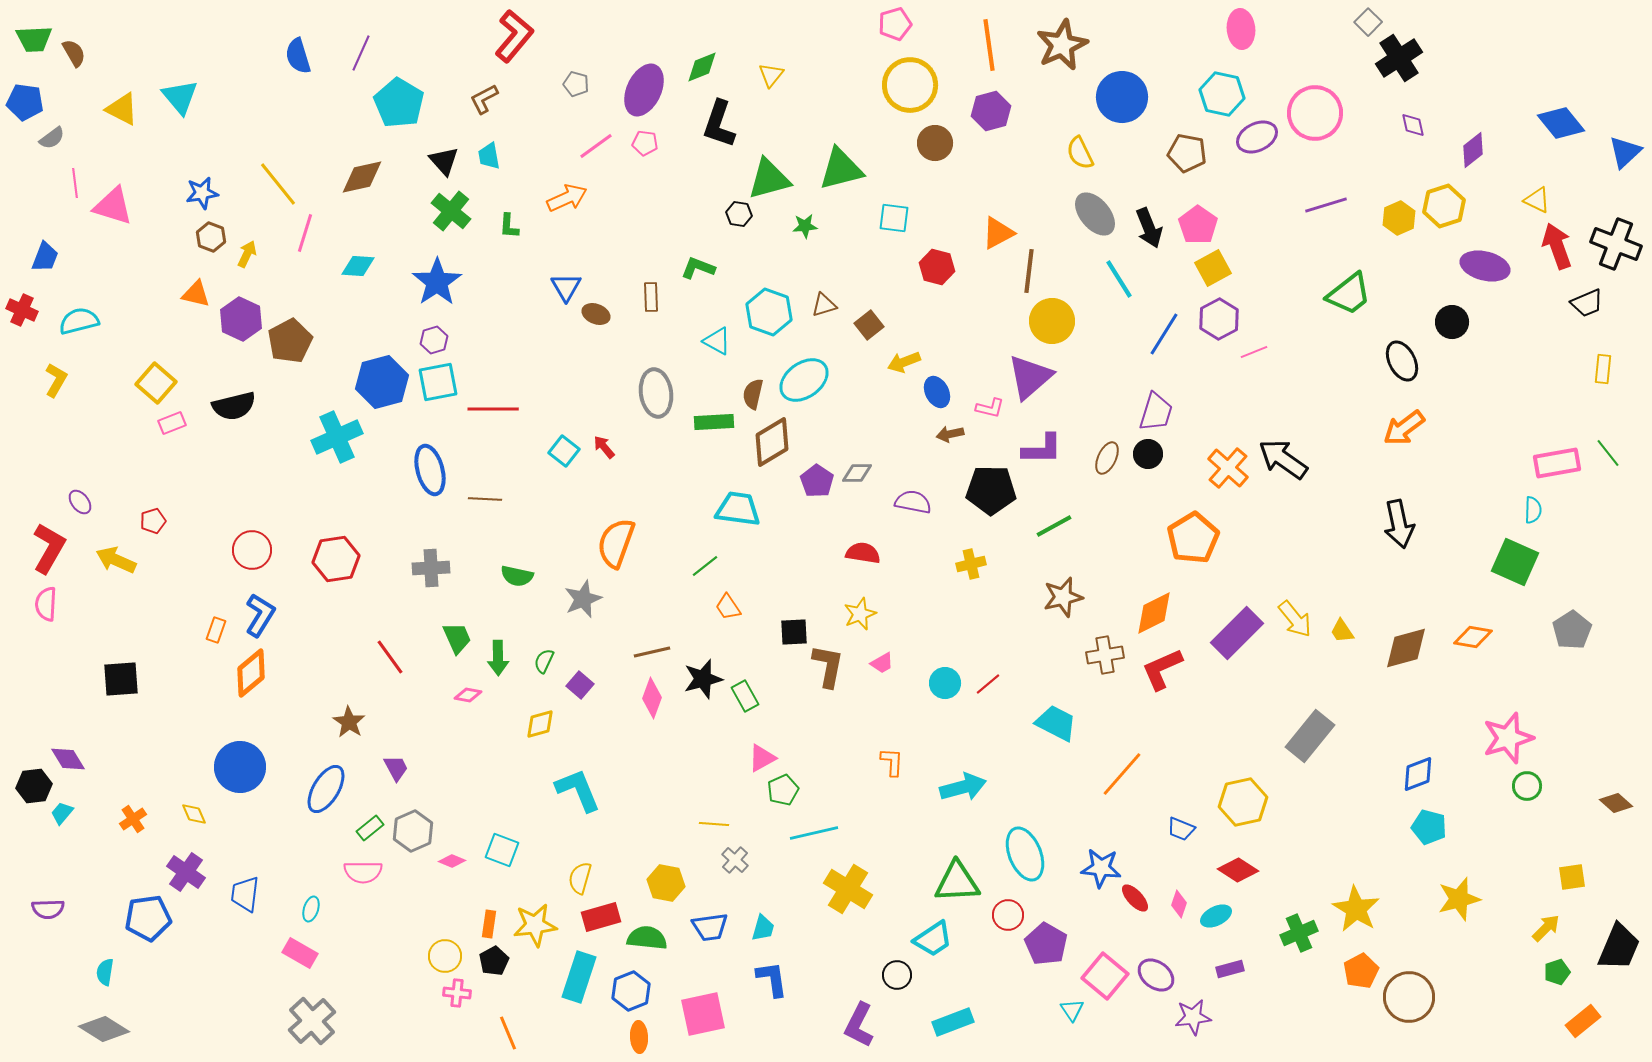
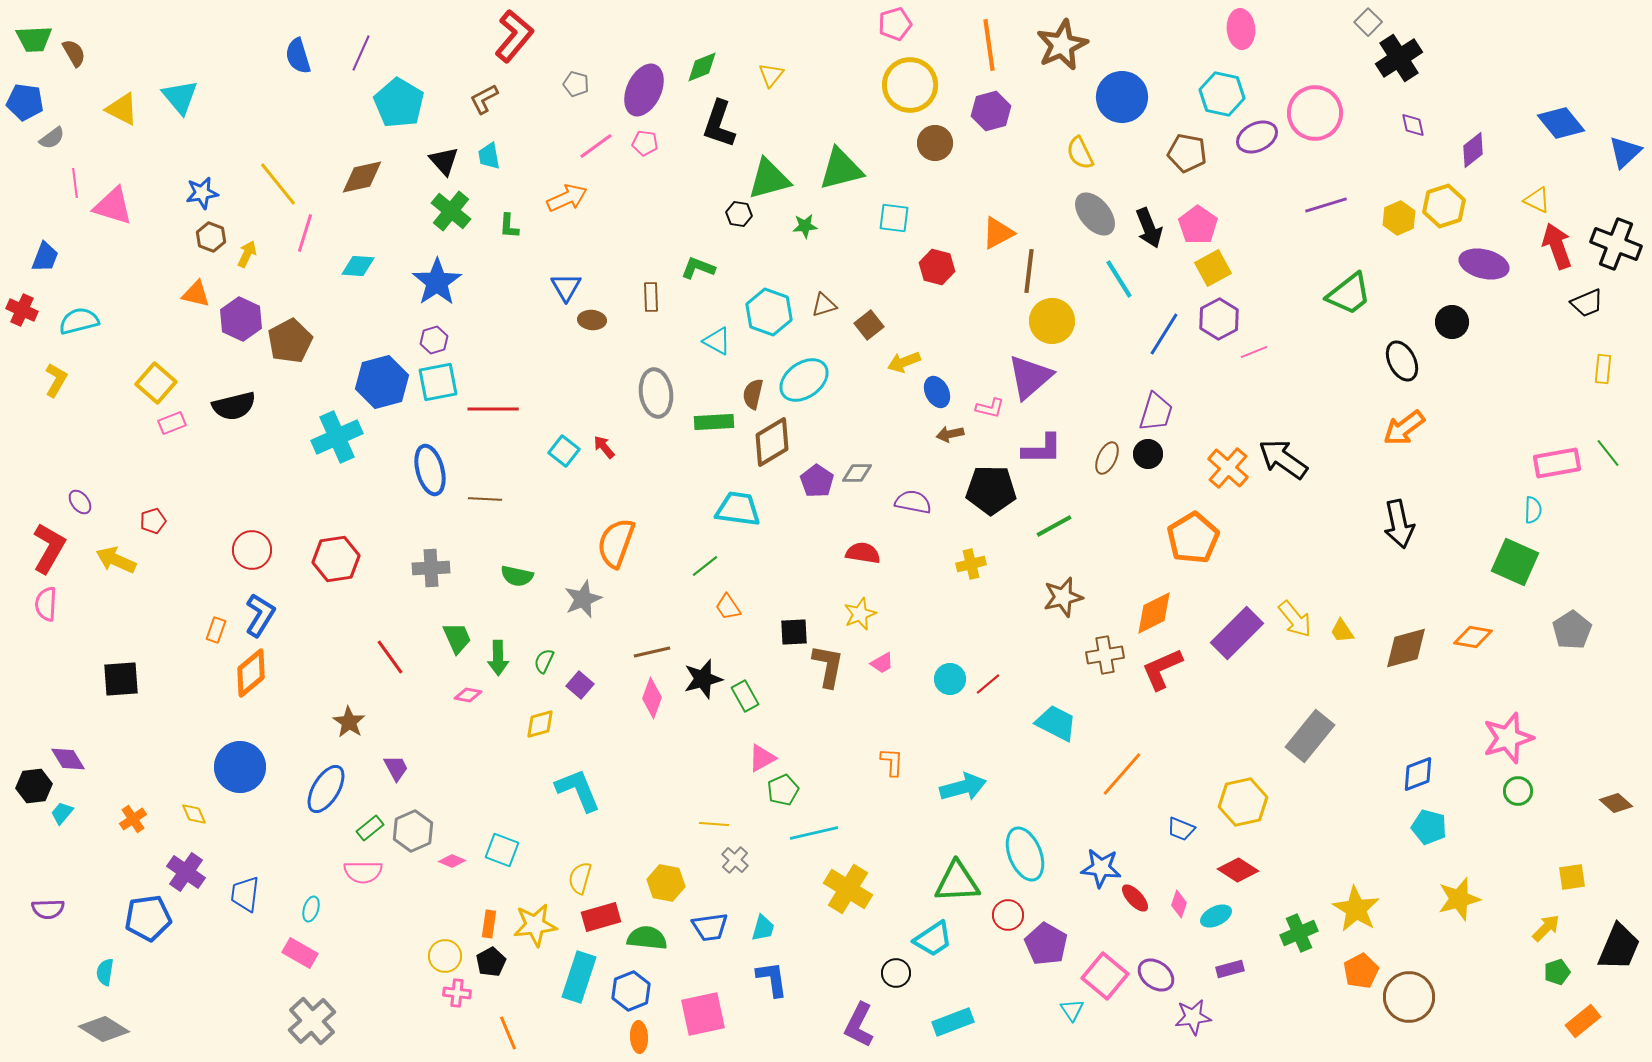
purple ellipse at (1485, 266): moved 1 px left, 2 px up
brown ellipse at (596, 314): moved 4 px left, 6 px down; rotated 16 degrees counterclockwise
cyan circle at (945, 683): moved 5 px right, 4 px up
green circle at (1527, 786): moved 9 px left, 5 px down
black pentagon at (494, 961): moved 3 px left, 1 px down
black circle at (897, 975): moved 1 px left, 2 px up
